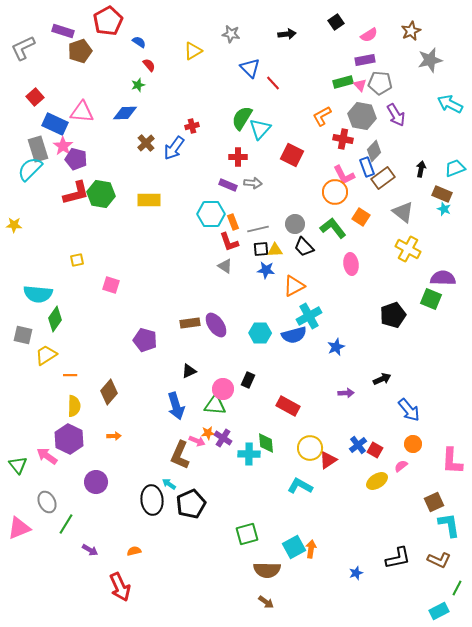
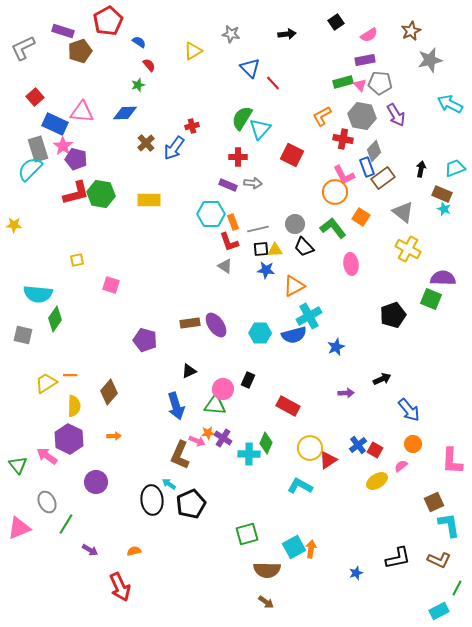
yellow trapezoid at (46, 355): moved 28 px down
green diamond at (266, 443): rotated 30 degrees clockwise
